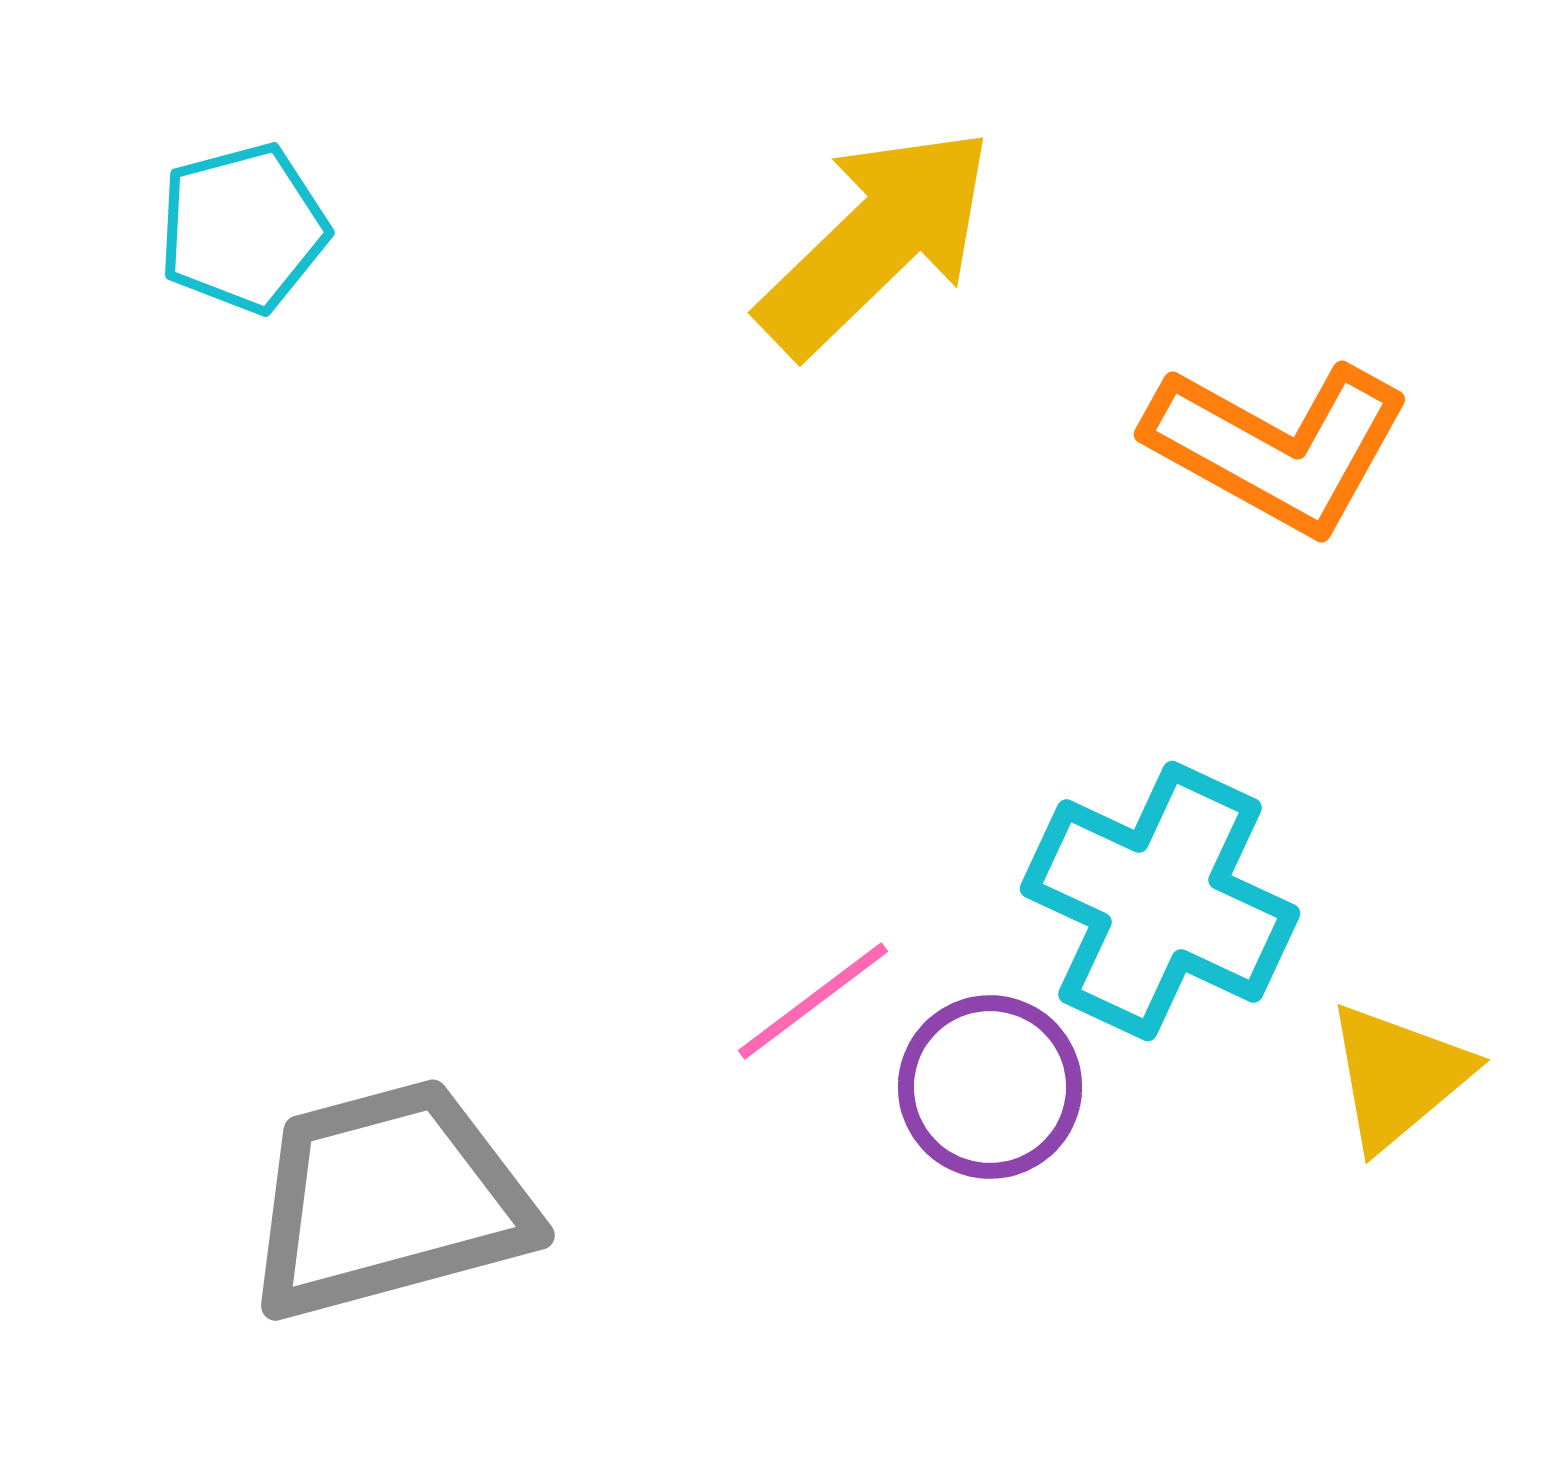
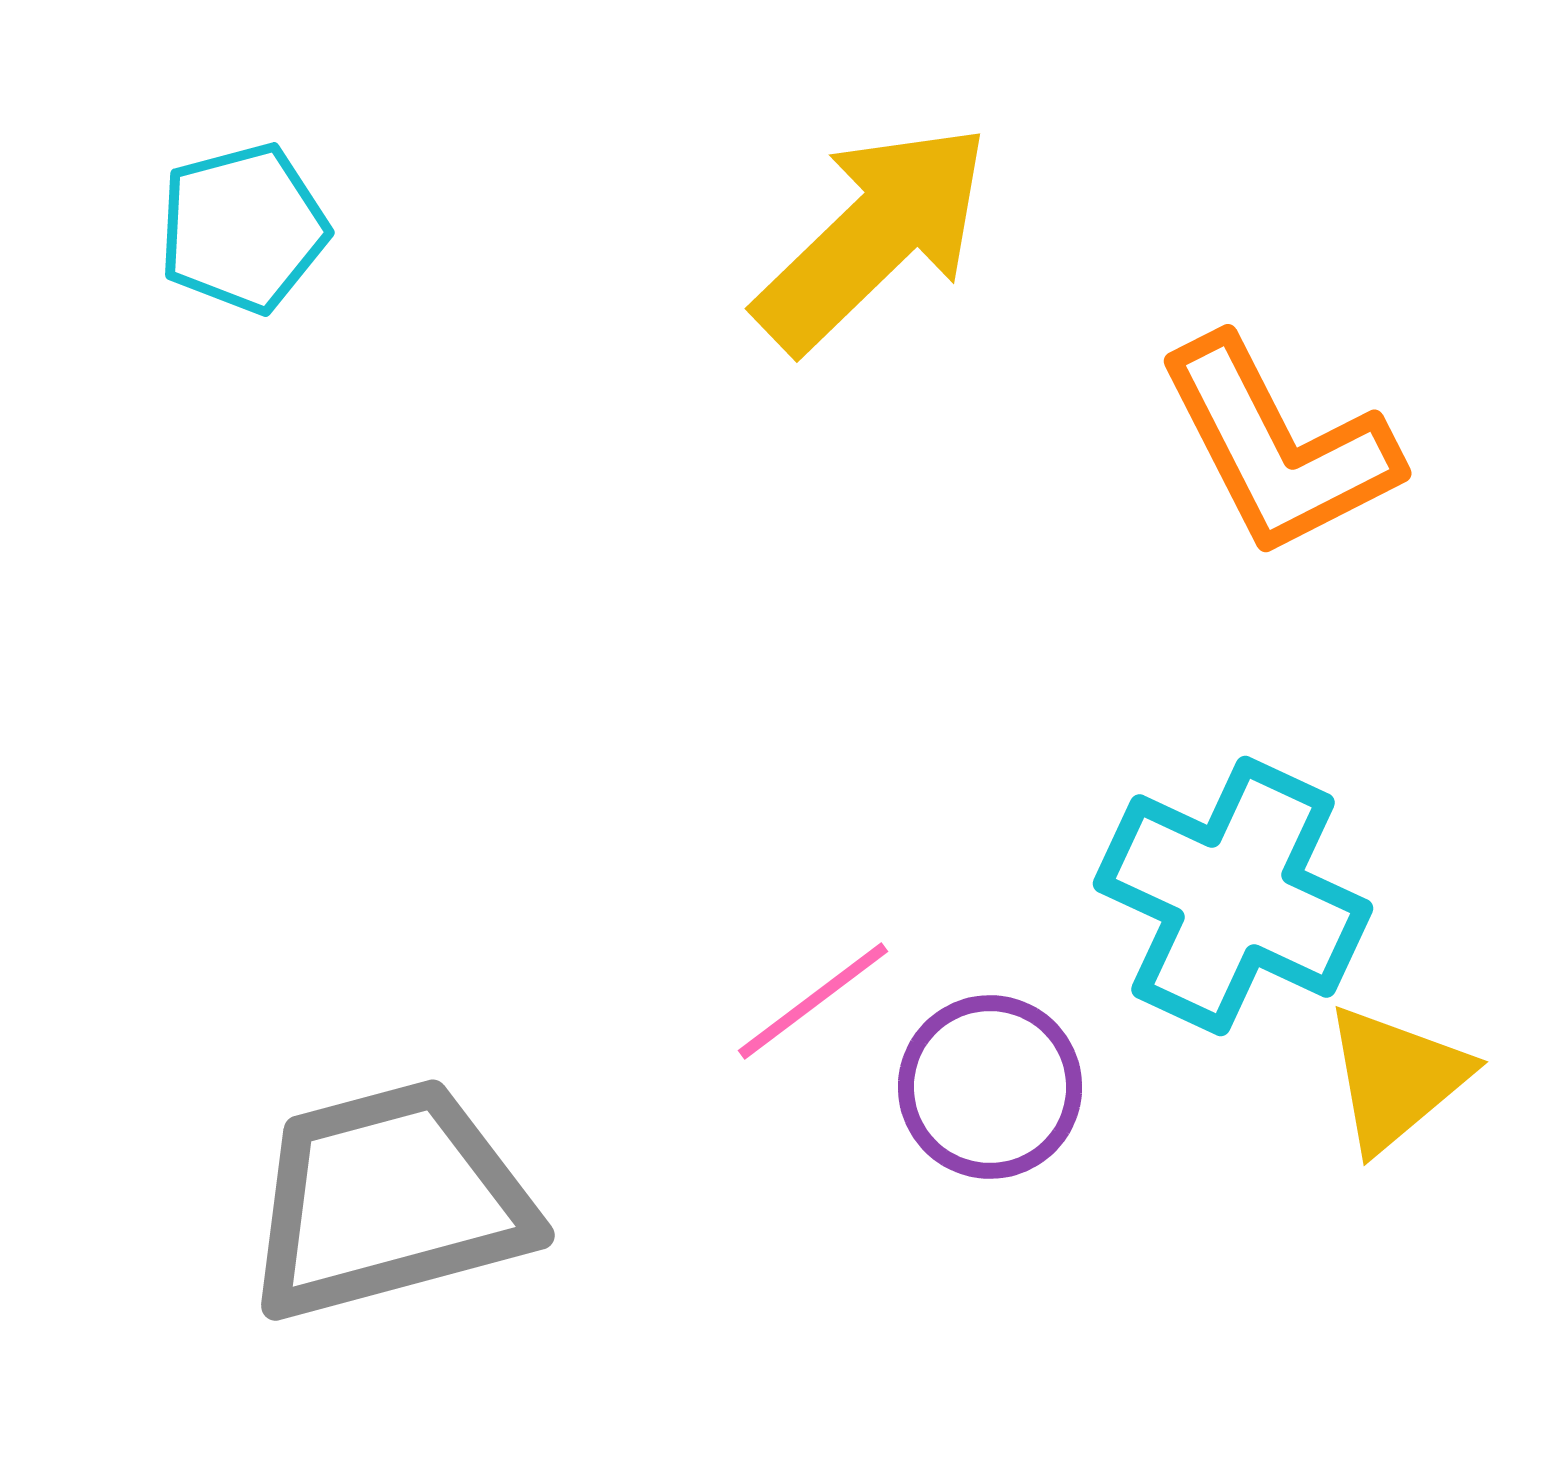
yellow arrow: moved 3 px left, 4 px up
orange L-shape: rotated 34 degrees clockwise
cyan cross: moved 73 px right, 5 px up
yellow triangle: moved 2 px left, 2 px down
